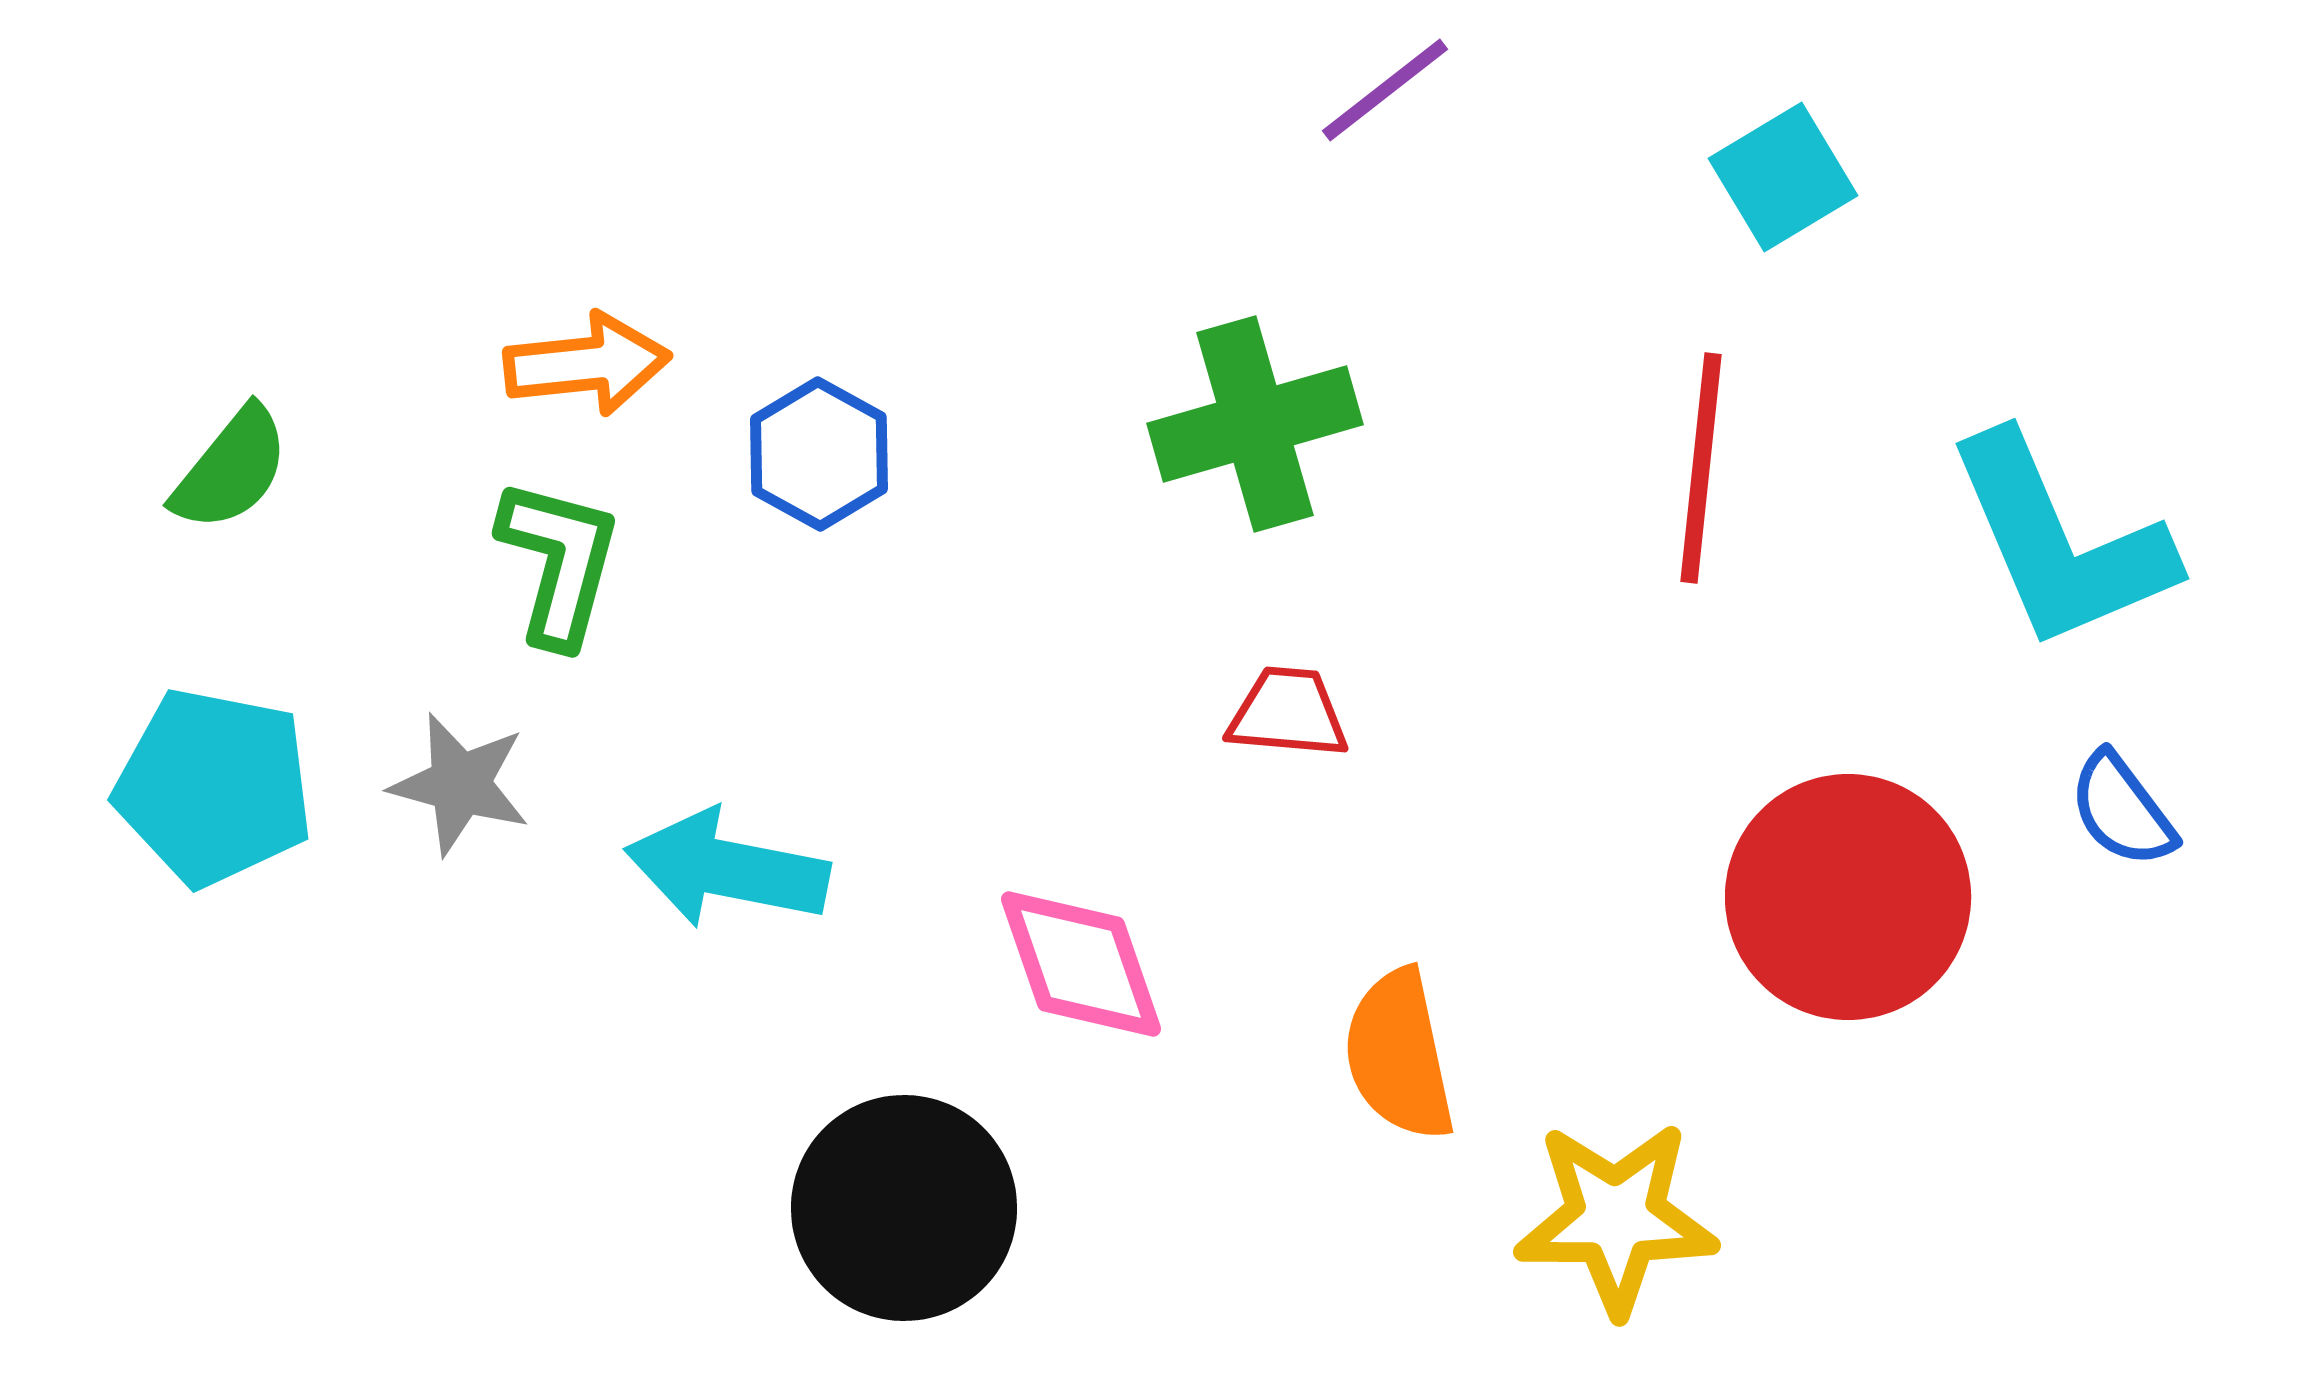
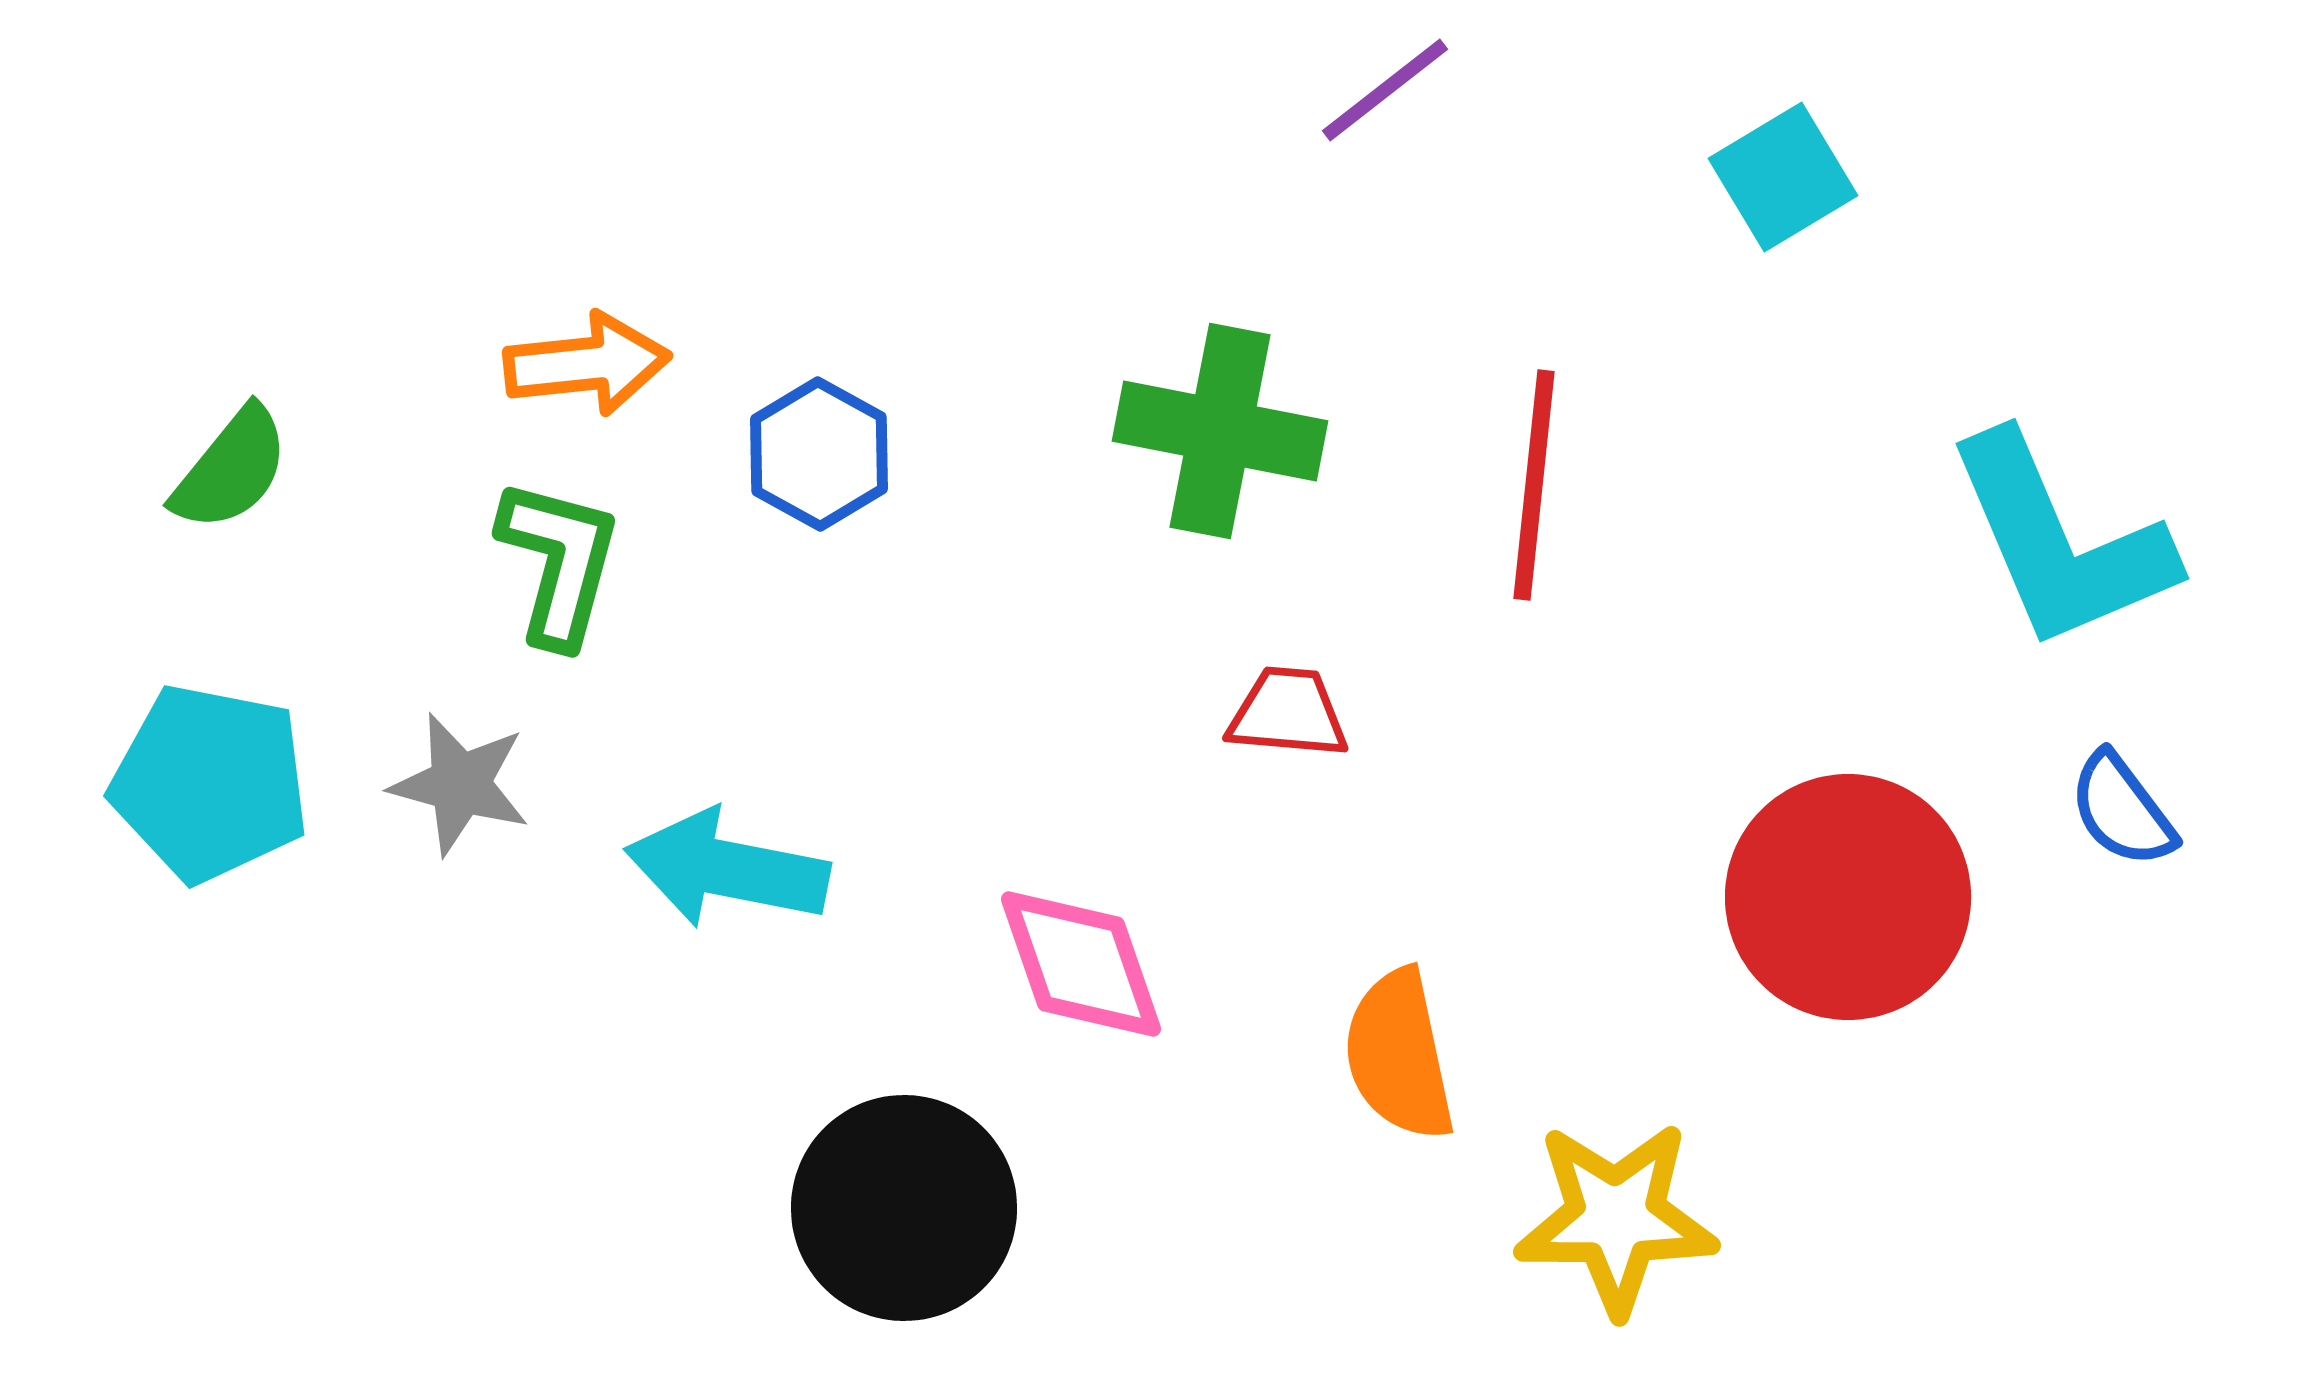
green cross: moved 35 px left, 7 px down; rotated 27 degrees clockwise
red line: moved 167 px left, 17 px down
cyan pentagon: moved 4 px left, 4 px up
